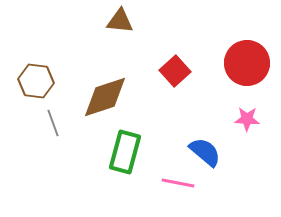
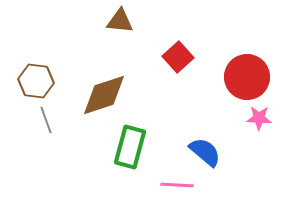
red circle: moved 14 px down
red square: moved 3 px right, 14 px up
brown diamond: moved 1 px left, 2 px up
pink star: moved 12 px right, 1 px up
gray line: moved 7 px left, 3 px up
green rectangle: moved 5 px right, 5 px up
pink line: moved 1 px left, 2 px down; rotated 8 degrees counterclockwise
